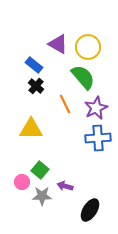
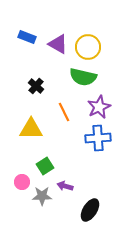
blue rectangle: moved 7 px left, 28 px up; rotated 18 degrees counterclockwise
green semicircle: rotated 144 degrees clockwise
orange line: moved 1 px left, 8 px down
purple star: moved 3 px right, 1 px up
green square: moved 5 px right, 4 px up; rotated 18 degrees clockwise
